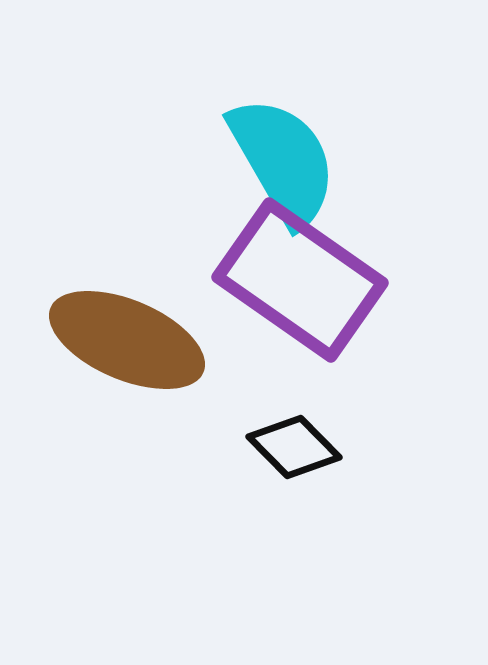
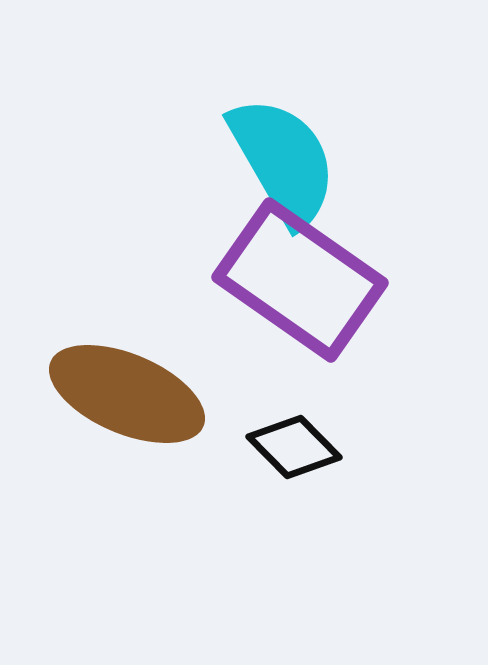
brown ellipse: moved 54 px down
